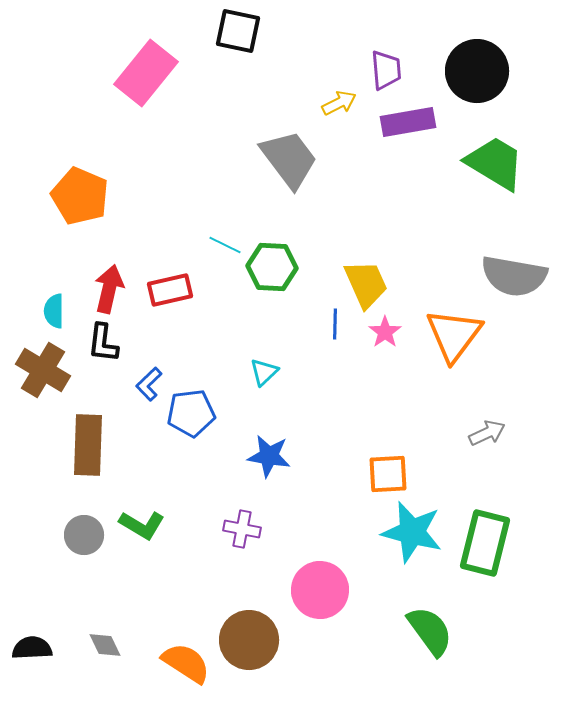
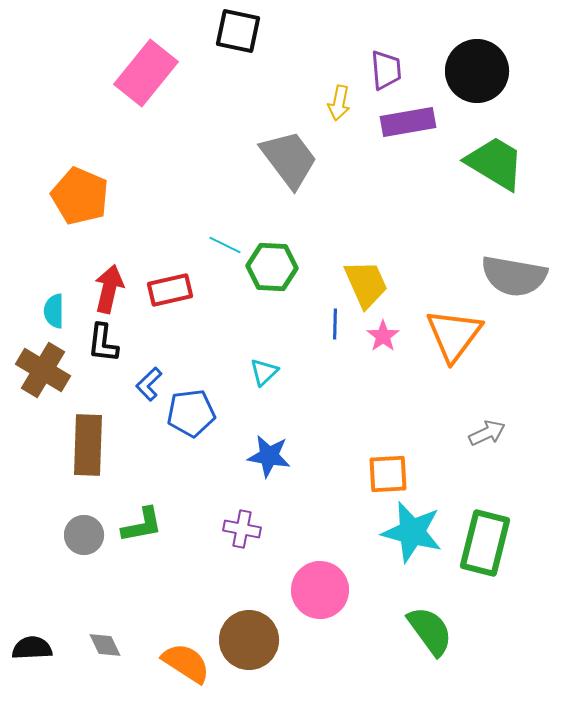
yellow arrow: rotated 128 degrees clockwise
pink star: moved 2 px left, 4 px down
green L-shape: rotated 42 degrees counterclockwise
